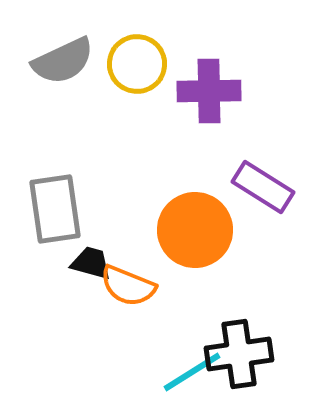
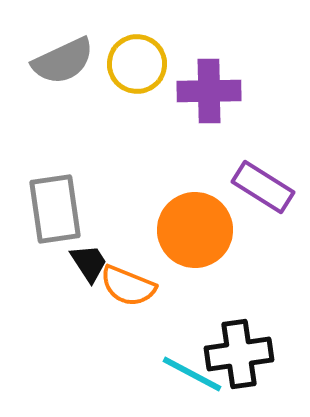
black trapezoid: moved 2 px left; rotated 42 degrees clockwise
cyan line: moved 2 px down; rotated 60 degrees clockwise
